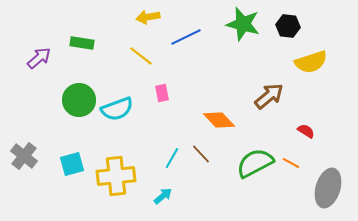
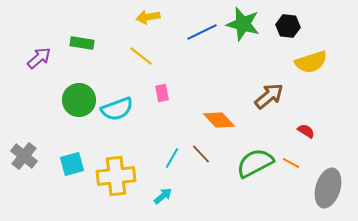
blue line: moved 16 px right, 5 px up
